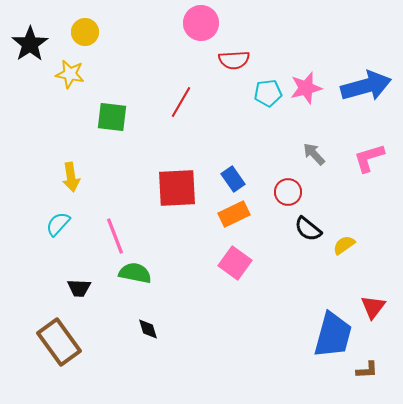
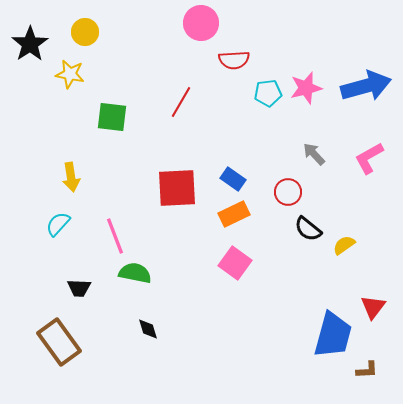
pink L-shape: rotated 12 degrees counterclockwise
blue rectangle: rotated 20 degrees counterclockwise
